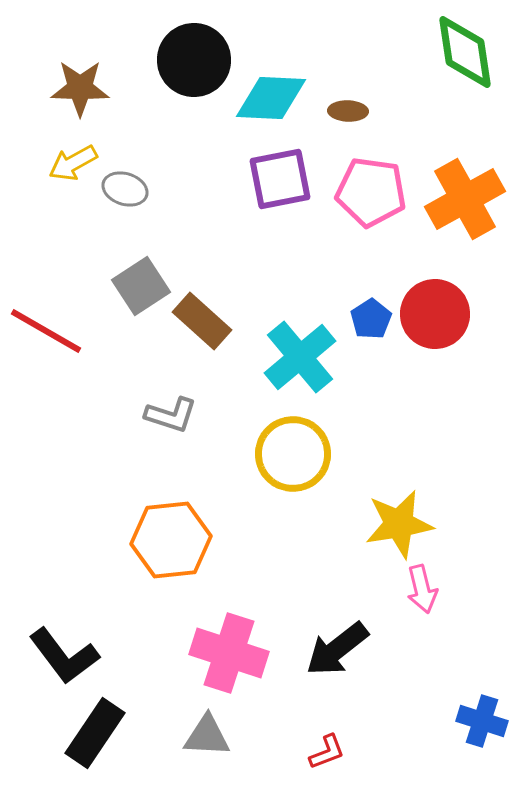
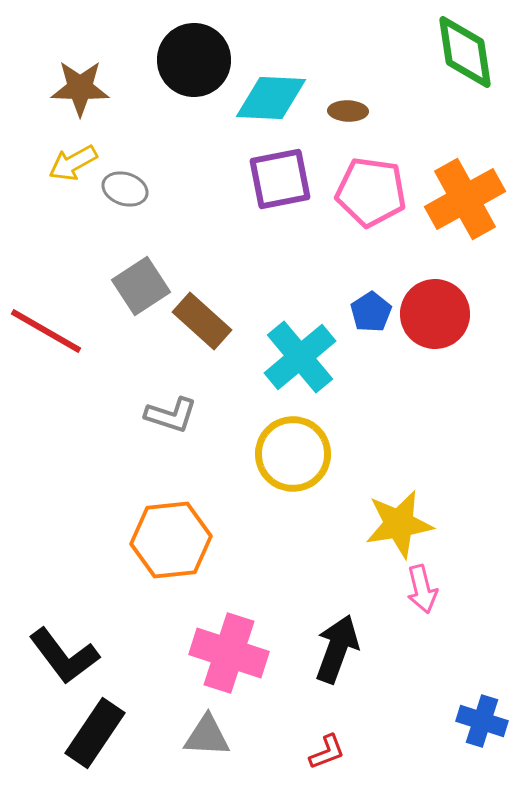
blue pentagon: moved 7 px up
black arrow: rotated 148 degrees clockwise
